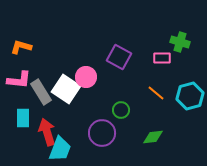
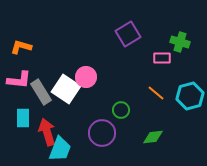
purple square: moved 9 px right, 23 px up; rotated 30 degrees clockwise
